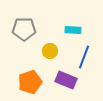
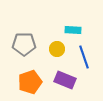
gray pentagon: moved 15 px down
yellow circle: moved 7 px right, 2 px up
blue line: rotated 40 degrees counterclockwise
purple rectangle: moved 1 px left
